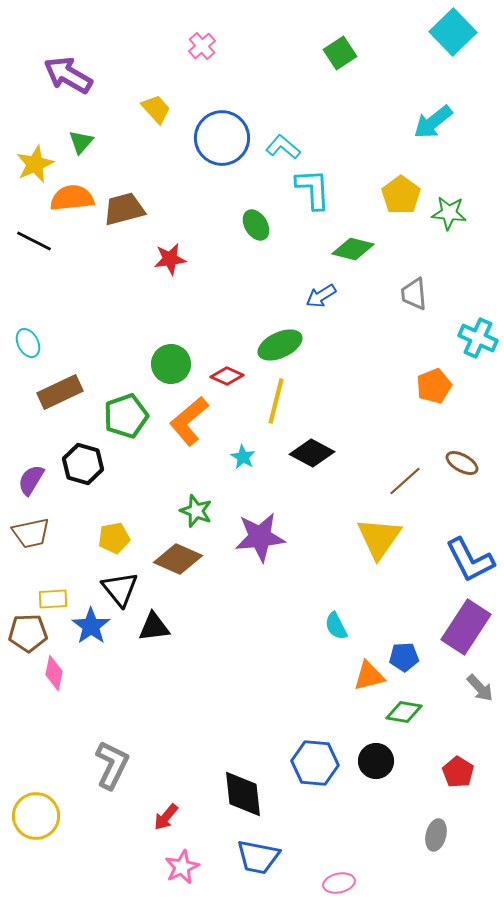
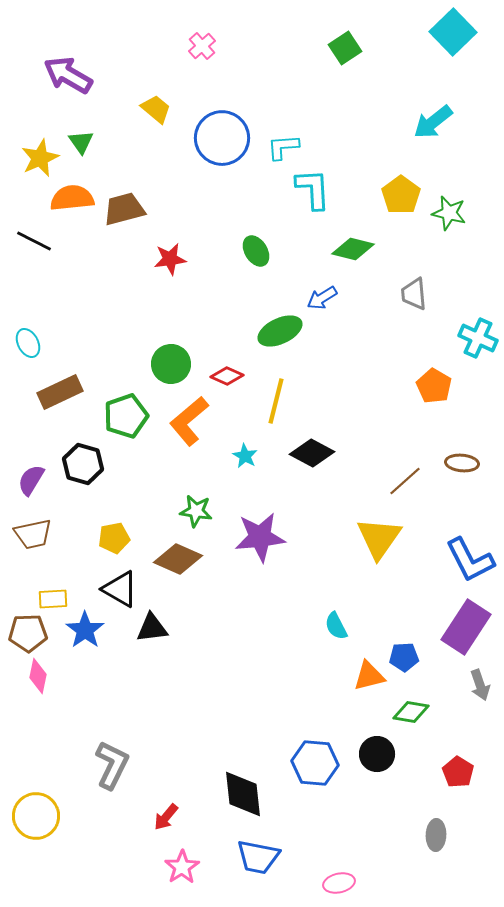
green square at (340, 53): moved 5 px right, 5 px up
yellow trapezoid at (156, 109): rotated 8 degrees counterclockwise
green triangle at (81, 142): rotated 16 degrees counterclockwise
cyan L-shape at (283, 147): rotated 44 degrees counterclockwise
yellow star at (35, 164): moved 5 px right, 6 px up
green star at (449, 213): rotated 8 degrees clockwise
green ellipse at (256, 225): moved 26 px down
blue arrow at (321, 296): moved 1 px right, 2 px down
green ellipse at (280, 345): moved 14 px up
orange pentagon at (434, 386): rotated 20 degrees counterclockwise
cyan star at (243, 457): moved 2 px right, 1 px up
brown ellipse at (462, 463): rotated 24 degrees counterclockwise
green star at (196, 511): rotated 12 degrees counterclockwise
brown trapezoid at (31, 533): moved 2 px right, 1 px down
black triangle at (120, 589): rotated 21 degrees counterclockwise
blue star at (91, 626): moved 6 px left, 4 px down
black triangle at (154, 627): moved 2 px left, 1 px down
pink diamond at (54, 673): moved 16 px left, 3 px down
gray arrow at (480, 688): moved 3 px up; rotated 24 degrees clockwise
green diamond at (404, 712): moved 7 px right
black circle at (376, 761): moved 1 px right, 7 px up
gray ellipse at (436, 835): rotated 12 degrees counterclockwise
pink star at (182, 867): rotated 8 degrees counterclockwise
